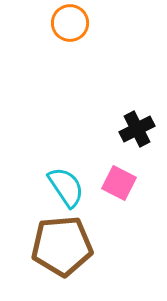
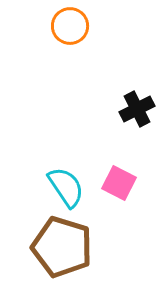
orange circle: moved 3 px down
black cross: moved 20 px up
brown pentagon: moved 1 px down; rotated 22 degrees clockwise
